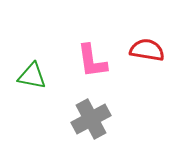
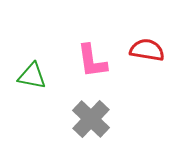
gray cross: rotated 18 degrees counterclockwise
